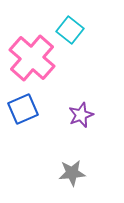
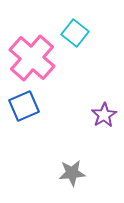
cyan square: moved 5 px right, 3 px down
blue square: moved 1 px right, 3 px up
purple star: moved 23 px right; rotated 10 degrees counterclockwise
